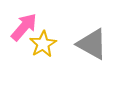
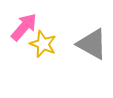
yellow star: rotated 20 degrees counterclockwise
